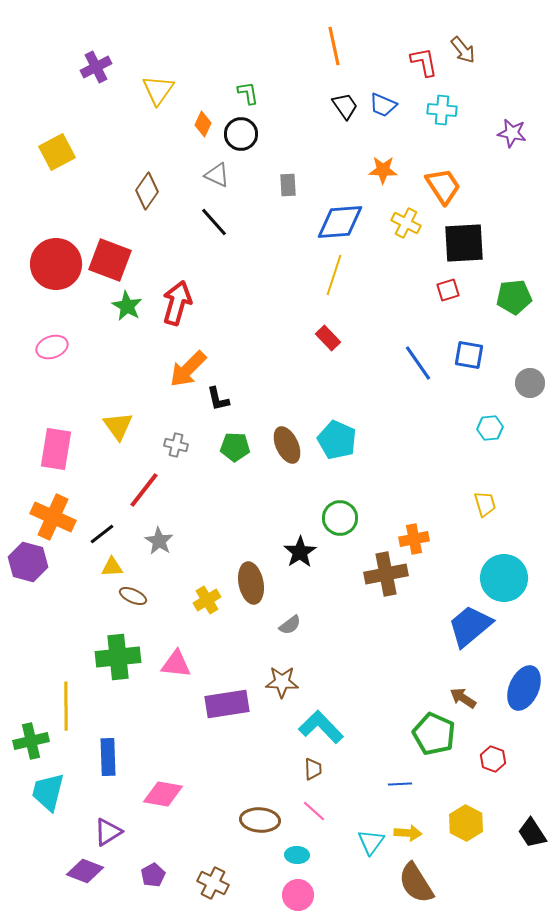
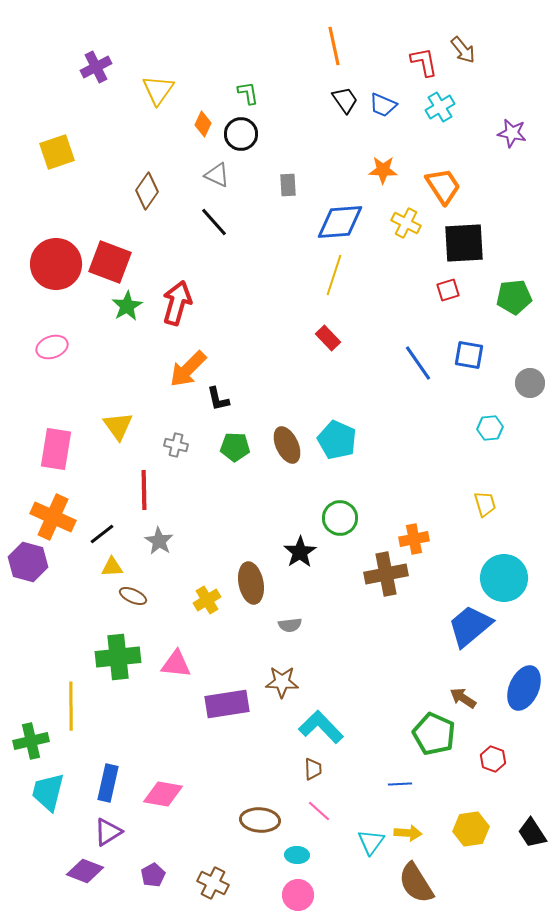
black trapezoid at (345, 106): moved 6 px up
cyan cross at (442, 110): moved 2 px left, 3 px up; rotated 36 degrees counterclockwise
yellow square at (57, 152): rotated 9 degrees clockwise
red square at (110, 260): moved 2 px down
green star at (127, 306): rotated 12 degrees clockwise
red line at (144, 490): rotated 39 degrees counterclockwise
gray semicircle at (290, 625): rotated 30 degrees clockwise
yellow line at (66, 706): moved 5 px right
blue rectangle at (108, 757): moved 26 px down; rotated 15 degrees clockwise
pink line at (314, 811): moved 5 px right
yellow hexagon at (466, 823): moved 5 px right, 6 px down; rotated 24 degrees clockwise
